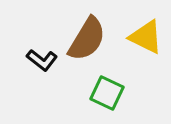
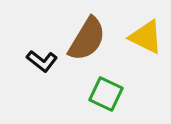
black L-shape: moved 1 px down
green square: moved 1 px left, 1 px down
